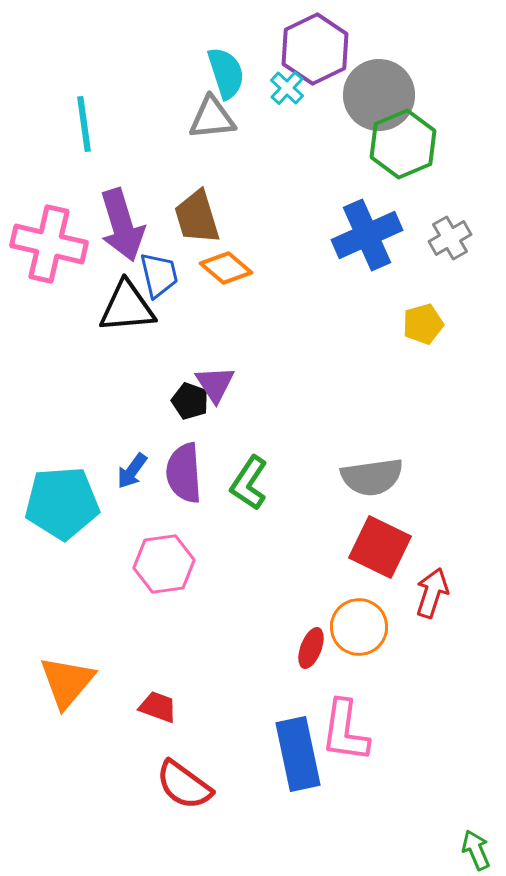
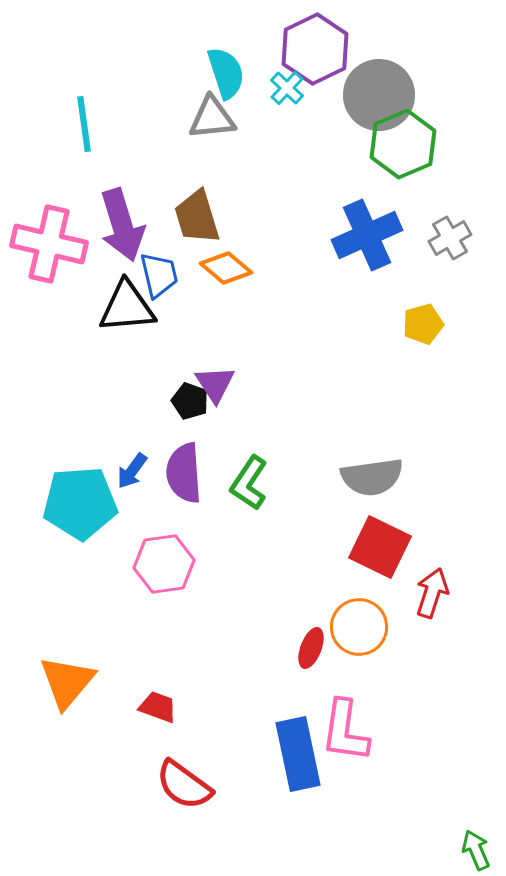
cyan pentagon: moved 18 px right
